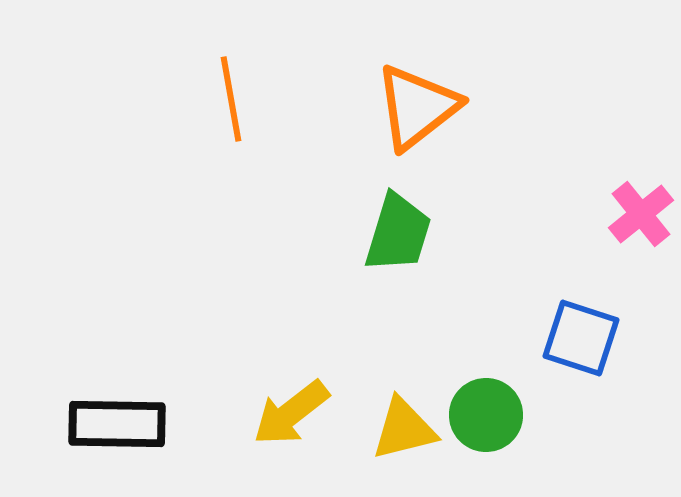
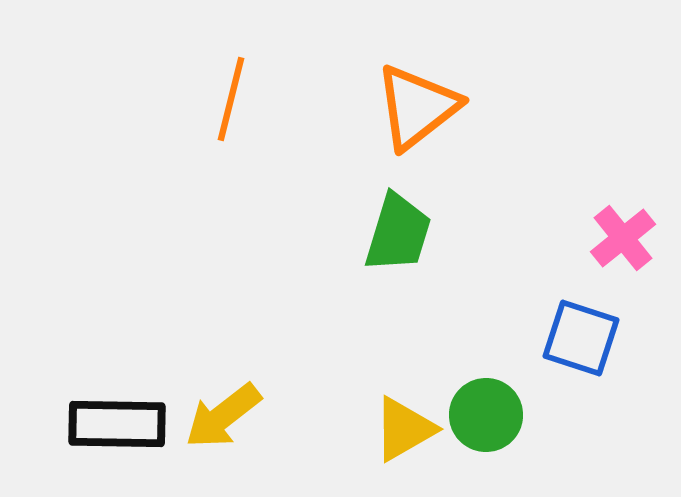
orange line: rotated 24 degrees clockwise
pink cross: moved 18 px left, 24 px down
yellow arrow: moved 68 px left, 3 px down
yellow triangle: rotated 16 degrees counterclockwise
